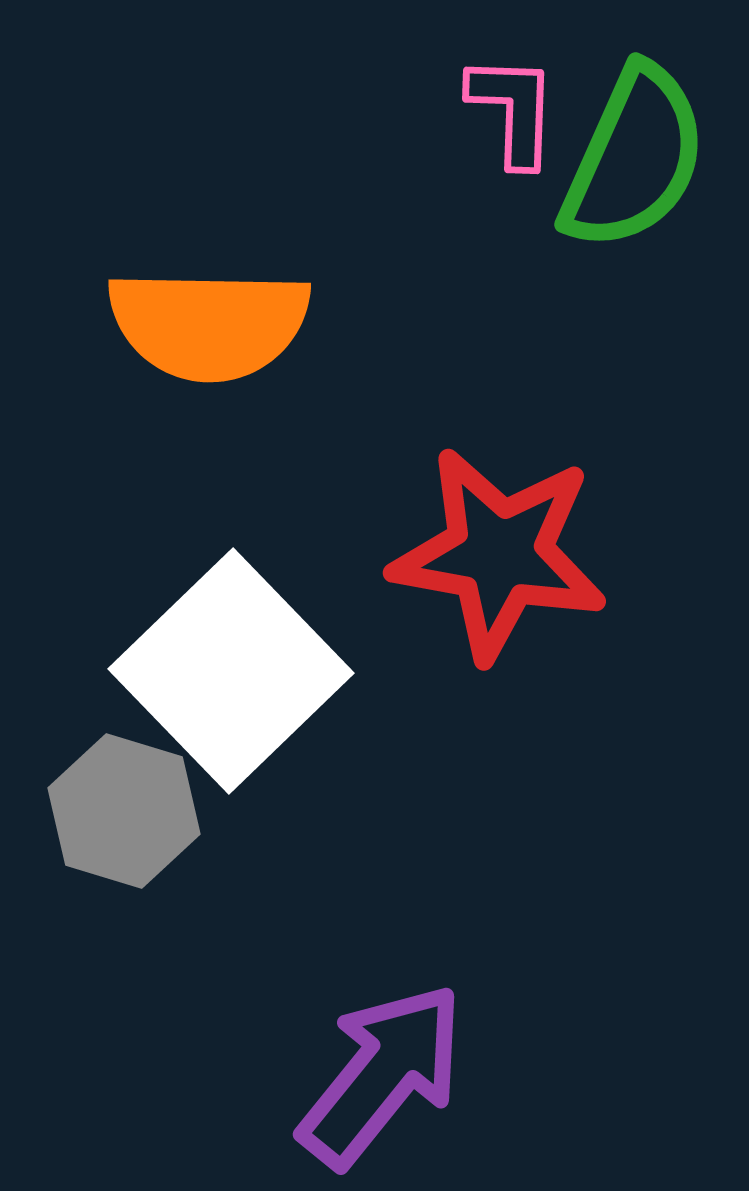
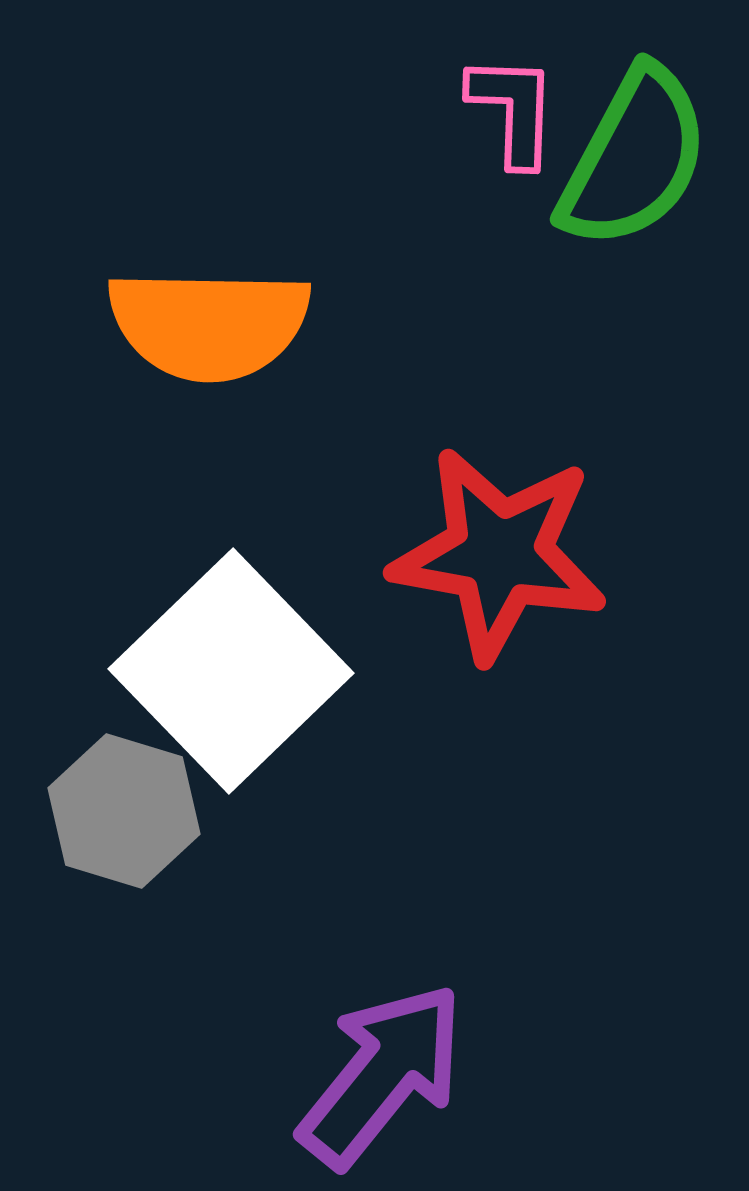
green semicircle: rotated 4 degrees clockwise
